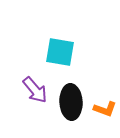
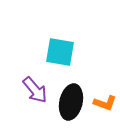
black ellipse: rotated 16 degrees clockwise
orange L-shape: moved 6 px up
